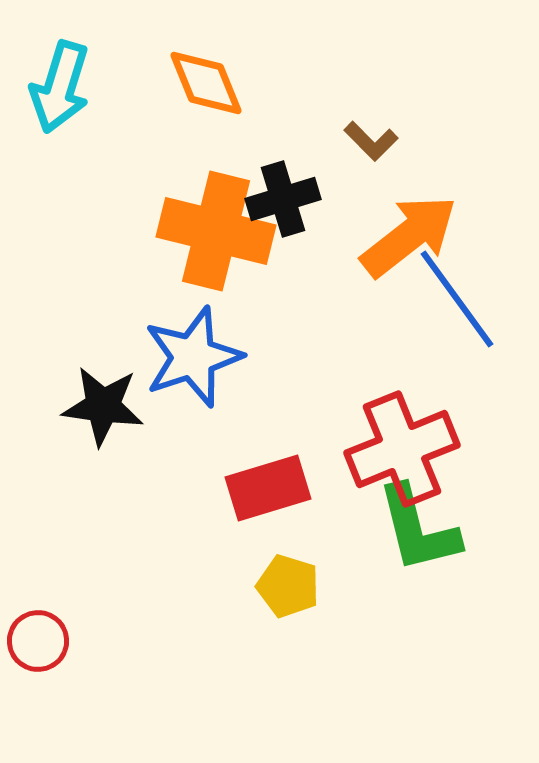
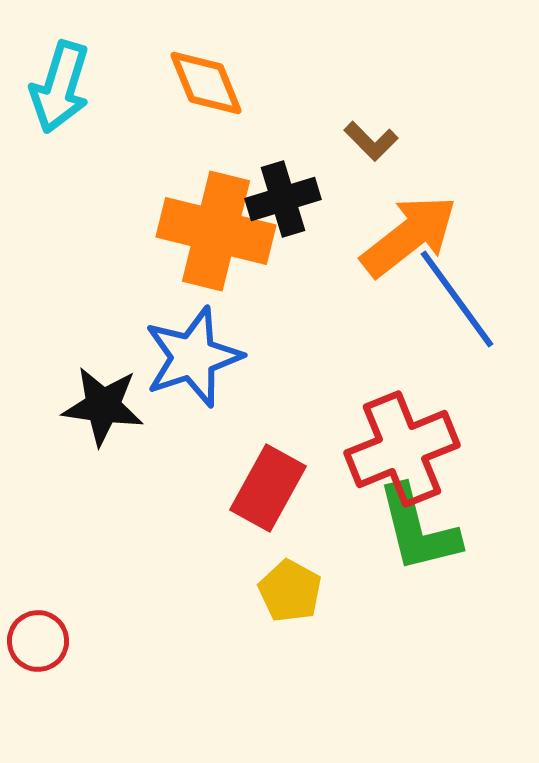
red rectangle: rotated 44 degrees counterclockwise
yellow pentagon: moved 2 px right, 5 px down; rotated 12 degrees clockwise
